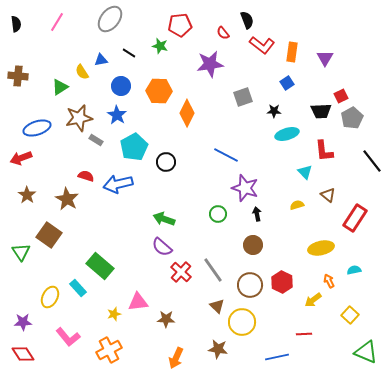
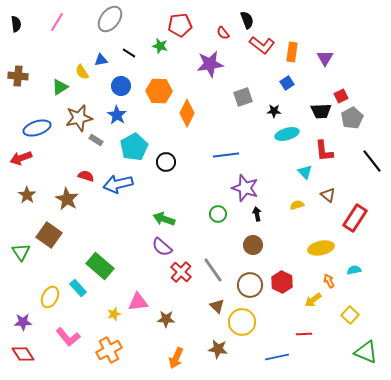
blue line at (226, 155): rotated 35 degrees counterclockwise
